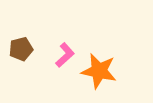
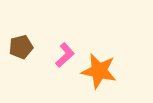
brown pentagon: moved 2 px up
